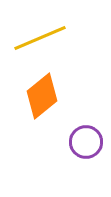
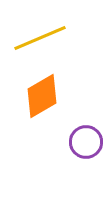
orange diamond: rotated 9 degrees clockwise
